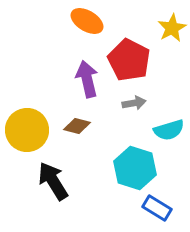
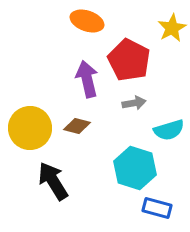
orange ellipse: rotated 12 degrees counterclockwise
yellow circle: moved 3 px right, 2 px up
blue rectangle: rotated 16 degrees counterclockwise
